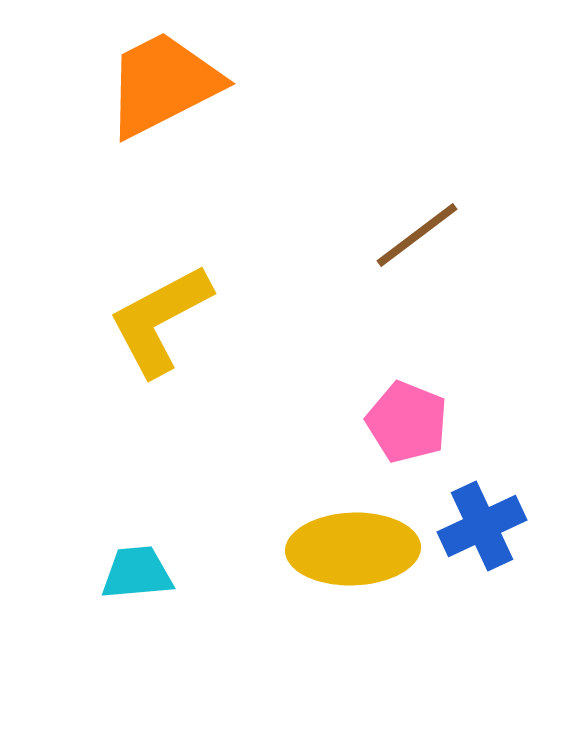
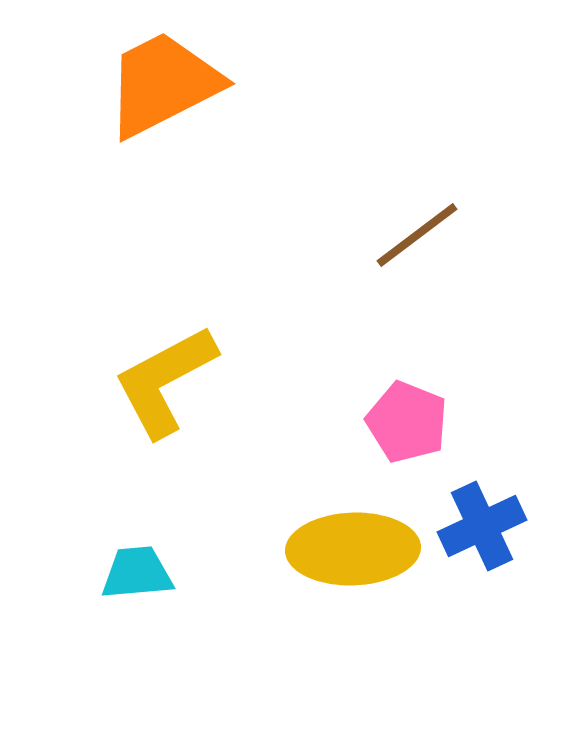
yellow L-shape: moved 5 px right, 61 px down
